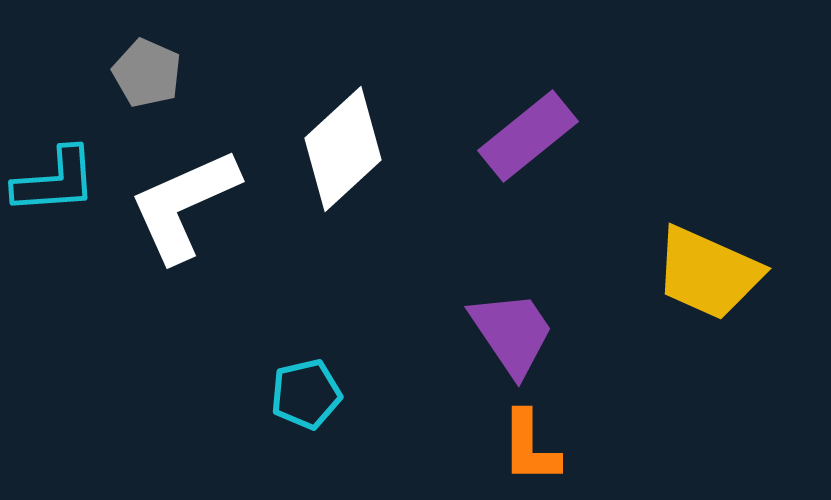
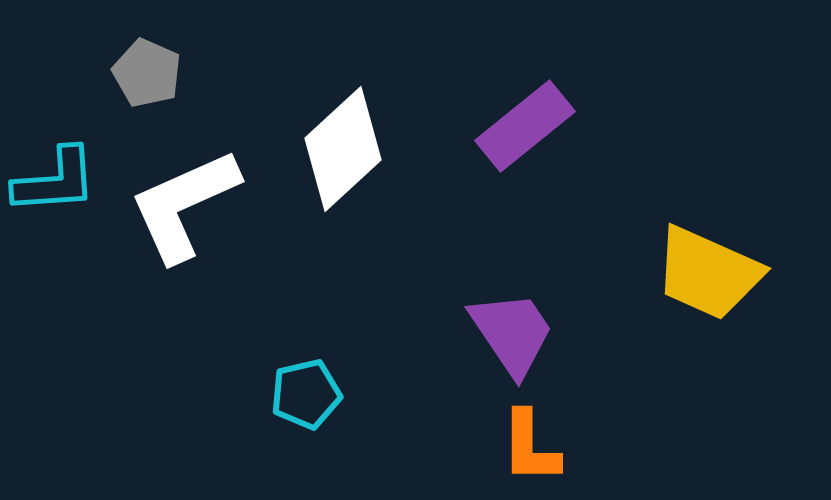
purple rectangle: moved 3 px left, 10 px up
